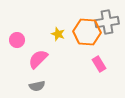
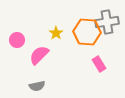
yellow star: moved 2 px left, 1 px up; rotated 16 degrees clockwise
pink semicircle: moved 1 px right, 4 px up
